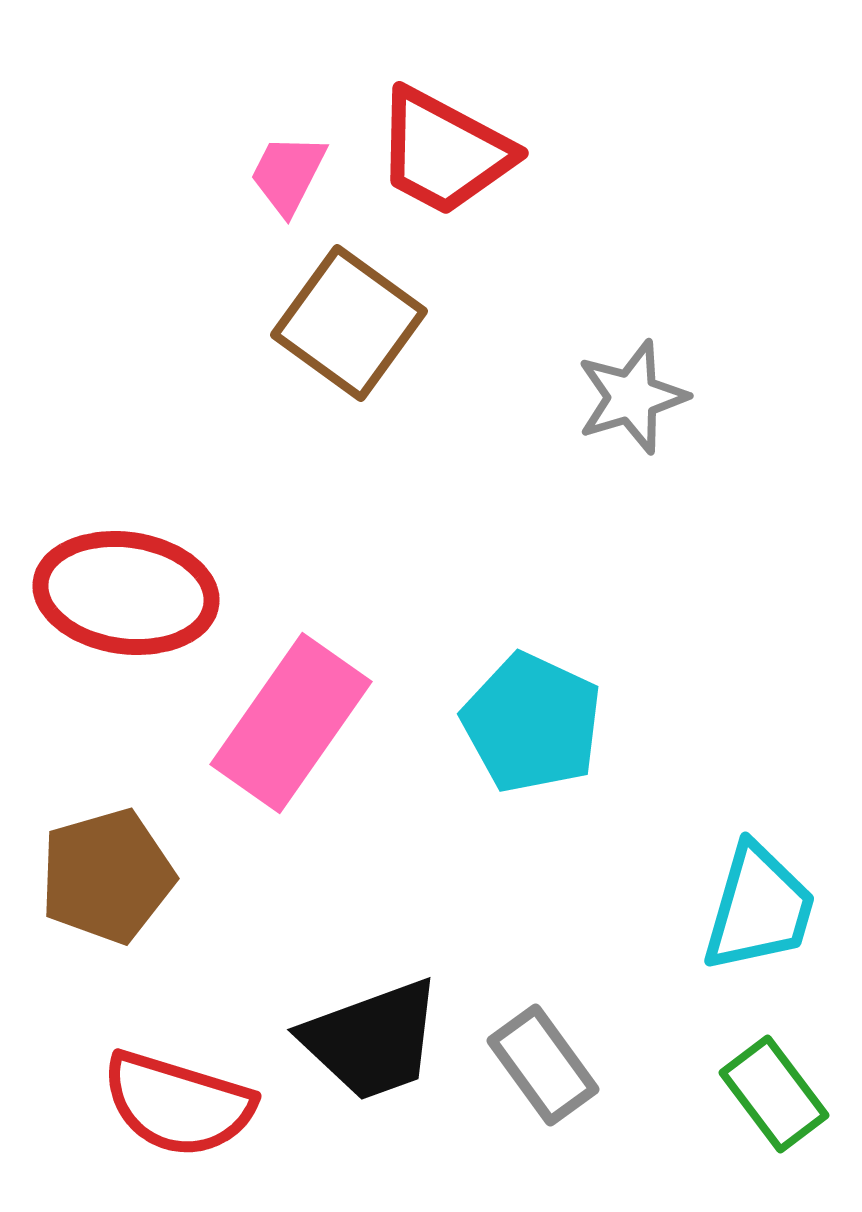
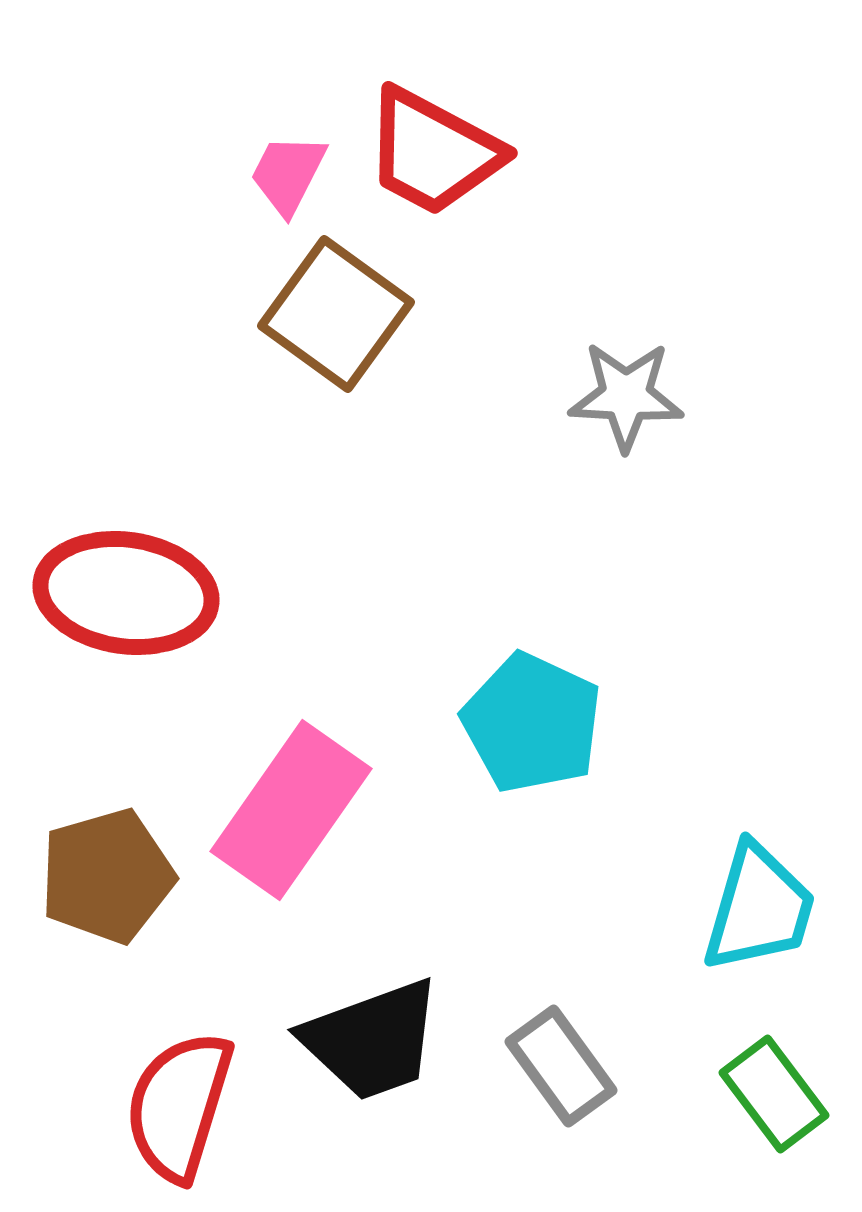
red trapezoid: moved 11 px left
brown square: moved 13 px left, 9 px up
gray star: moved 6 px left, 1 px up; rotated 20 degrees clockwise
pink rectangle: moved 87 px down
gray rectangle: moved 18 px right, 1 px down
red semicircle: moved 1 px right, 2 px down; rotated 90 degrees clockwise
